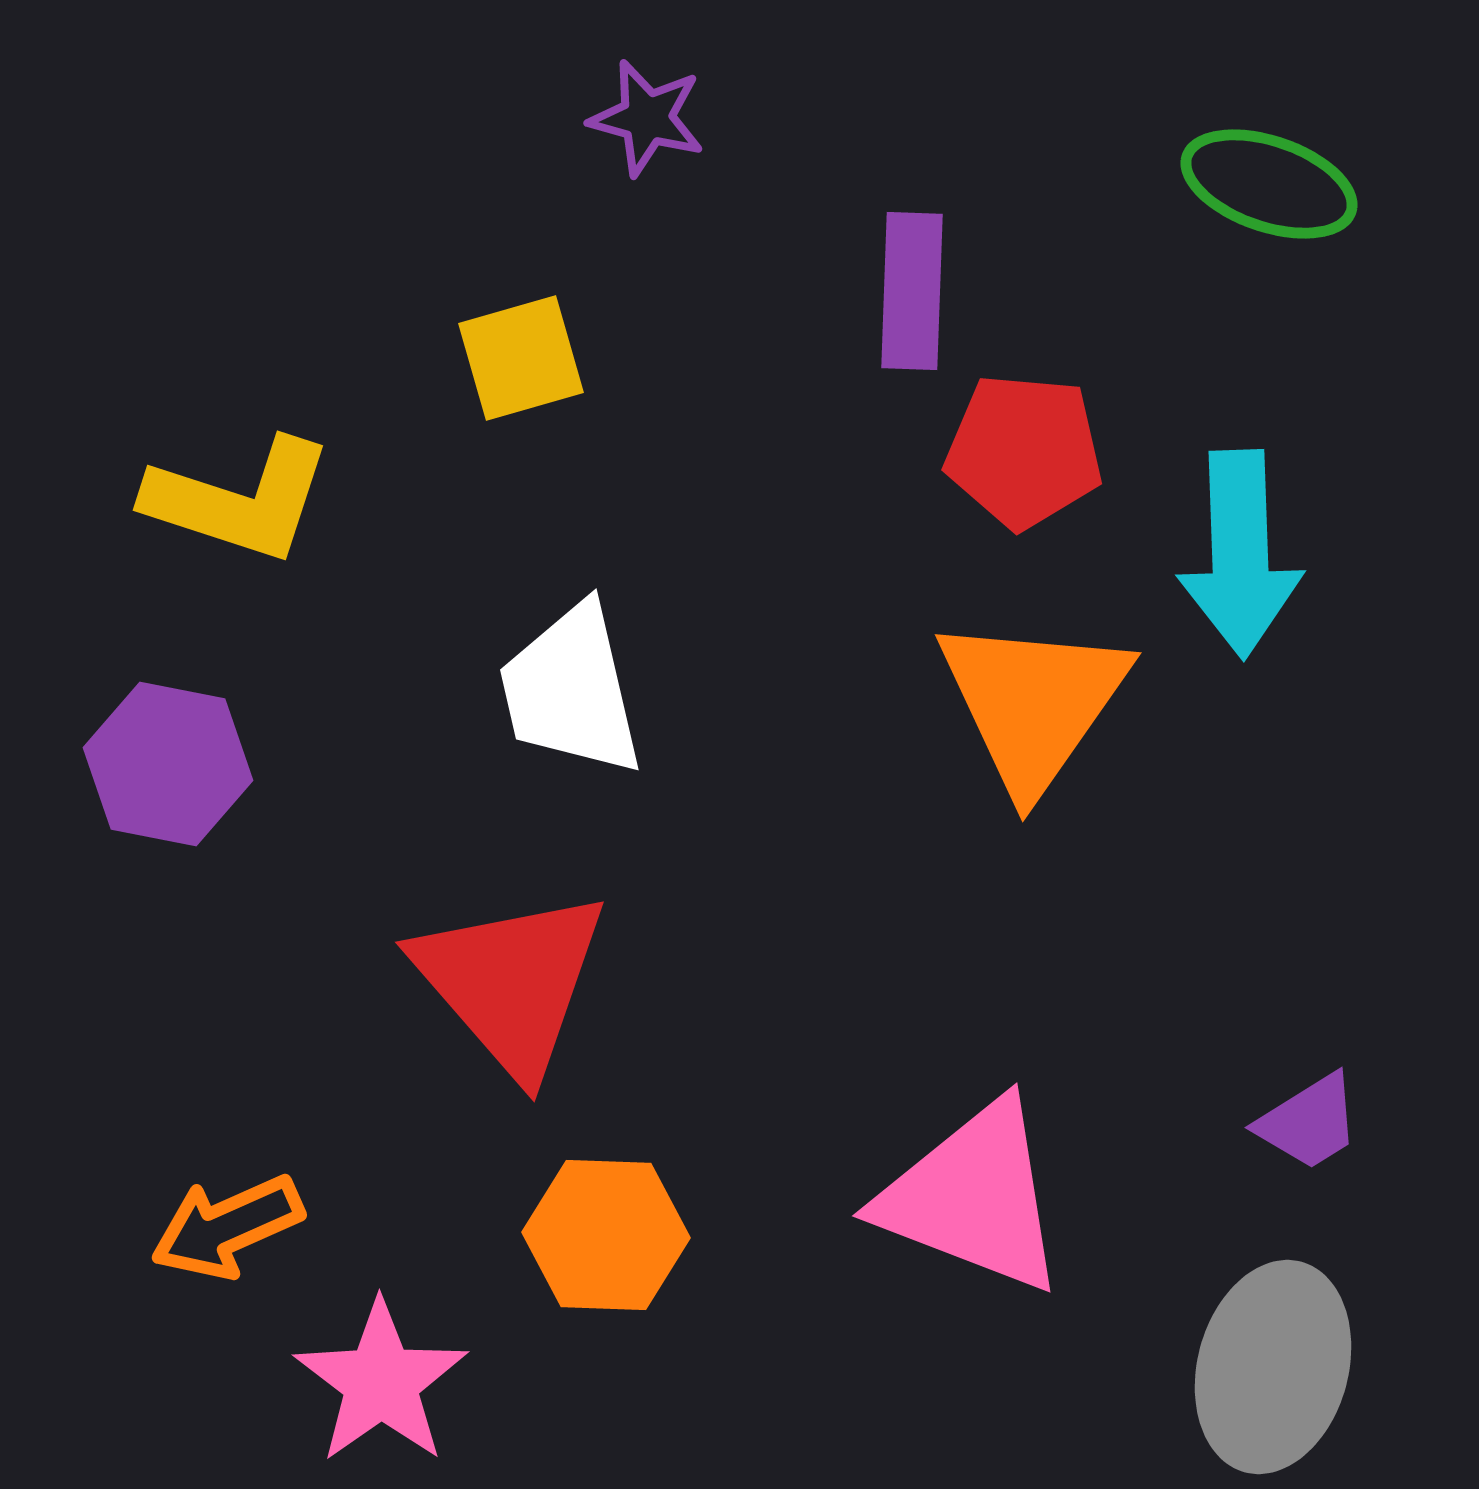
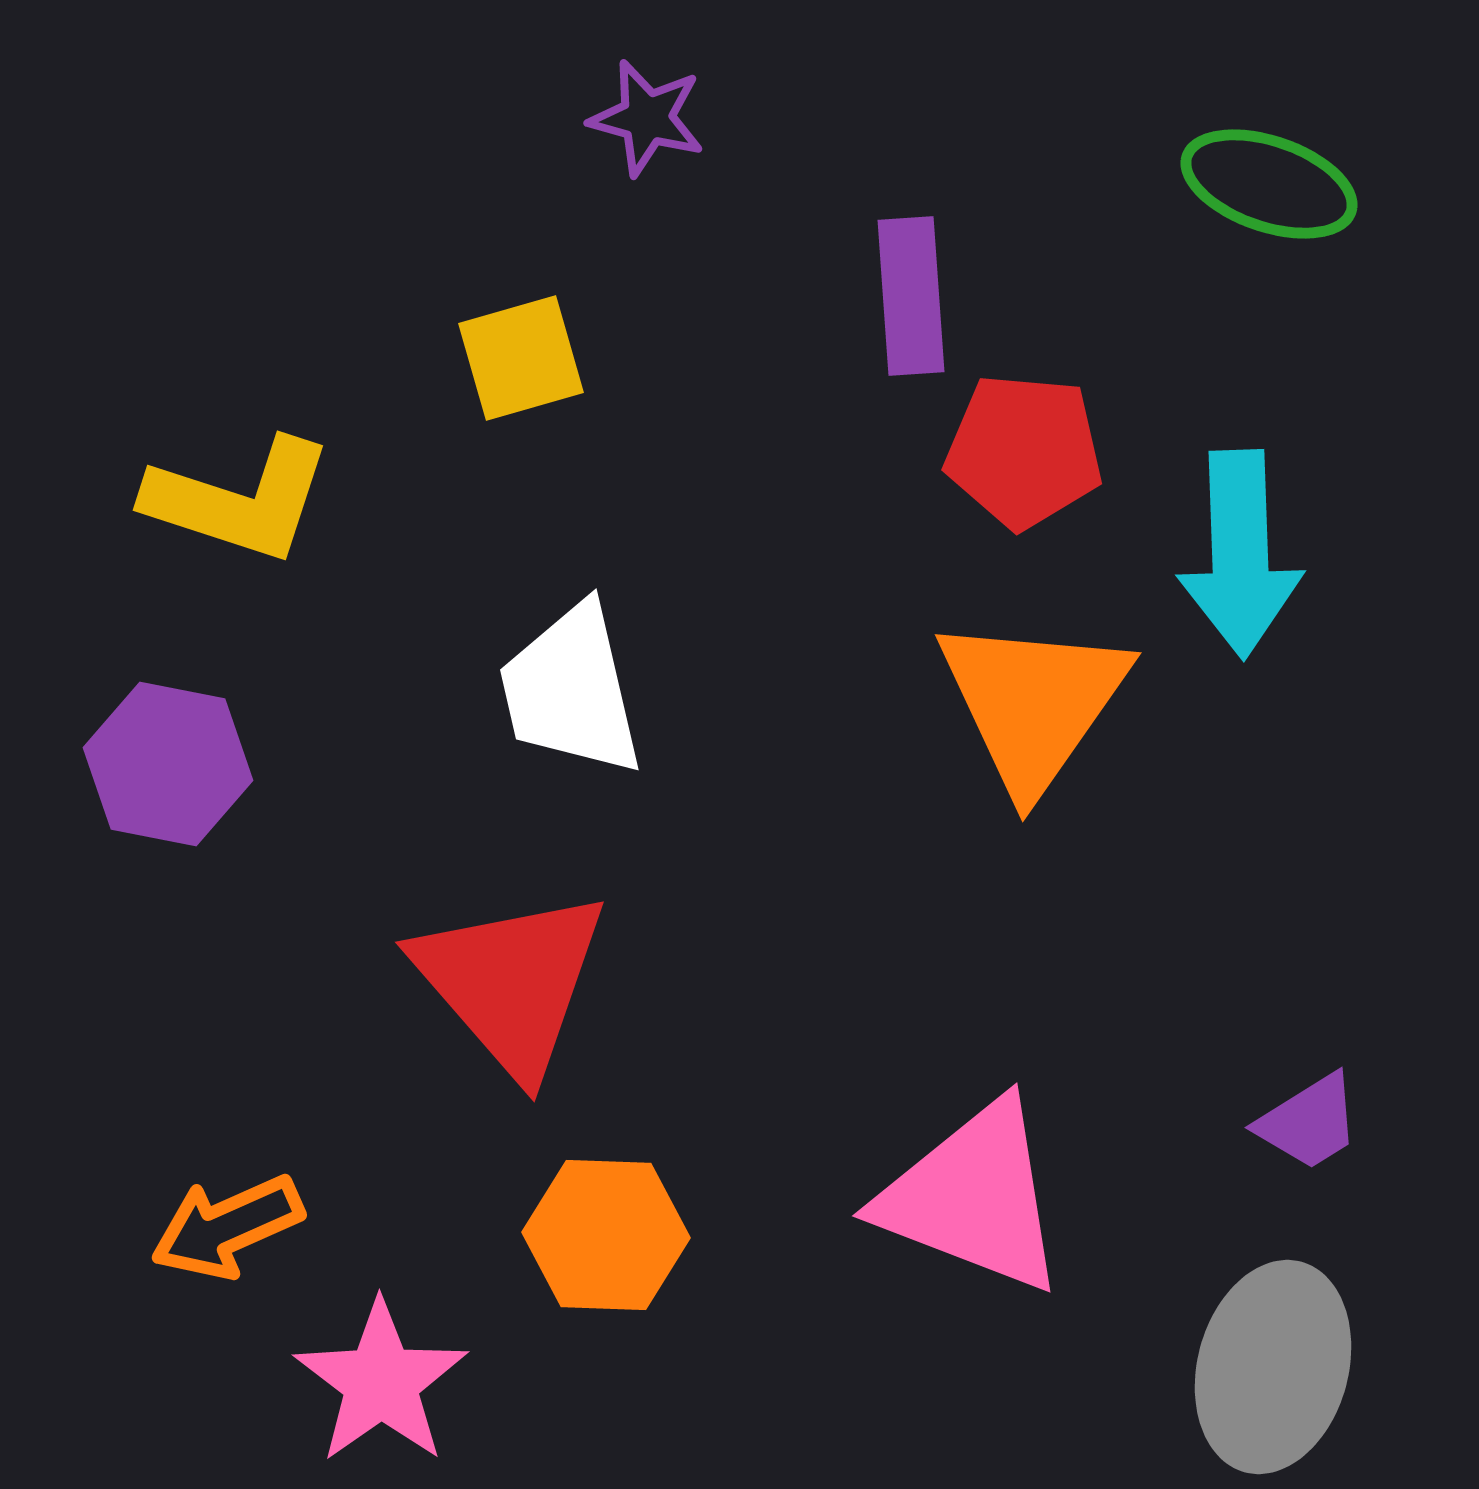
purple rectangle: moved 1 px left, 5 px down; rotated 6 degrees counterclockwise
